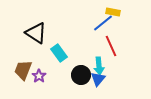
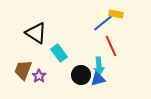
yellow rectangle: moved 3 px right, 2 px down
blue triangle: rotated 35 degrees clockwise
